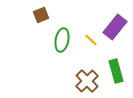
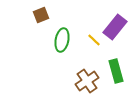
yellow line: moved 3 px right
brown cross: rotated 10 degrees clockwise
